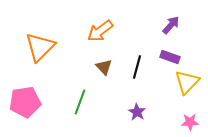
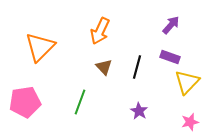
orange arrow: rotated 28 degrees counterclockwise
purple star: moved 2 px right, 1 px up
pink star: rotated 12 degrees counterclockwise
